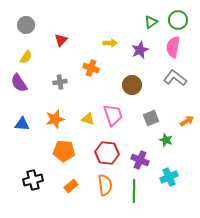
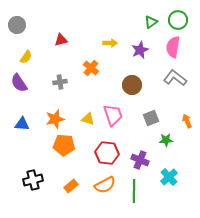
gray circle: moved 9 px left
red triangle: rotated 32 degrees clockwise
orange cross: rotated 21 degrees clockwise
orange arrow: rotated 80 degrees counterclockwise
green star: rotated 24 degrees counterclockwise
orange pentagon: moved 6 px up
cyan cross: rotated 18 degrees counterclockwise
orange semicircle: rotated 70 degrees clockwise
